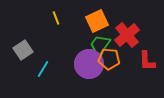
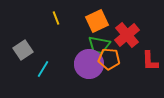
green trapezoid: moved 1 px left; rotated 115 degrees counterclockwise
red L-shape: moved 3 px right
